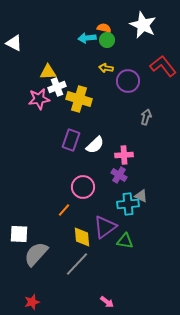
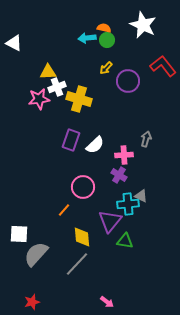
yellow arrow: rotated 56 degrees counterclockwise
gray arrow: moved 22 px down
purple triangle: moved 5 px right, 6 px up; rotated 15 degrees counterclockwise
